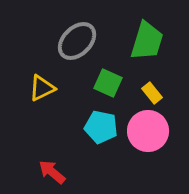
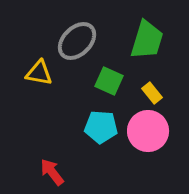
green trapezoid: moved 1 px up
green square: moved 1 px right, 2 px up
yellow triangle: moved 3 px left, 15 px up; rotated 36 degrees clockwise
cyan pentagon: rotated 8 degrees counterclockwise
red arrow: rotated 12 degrees clockwise
